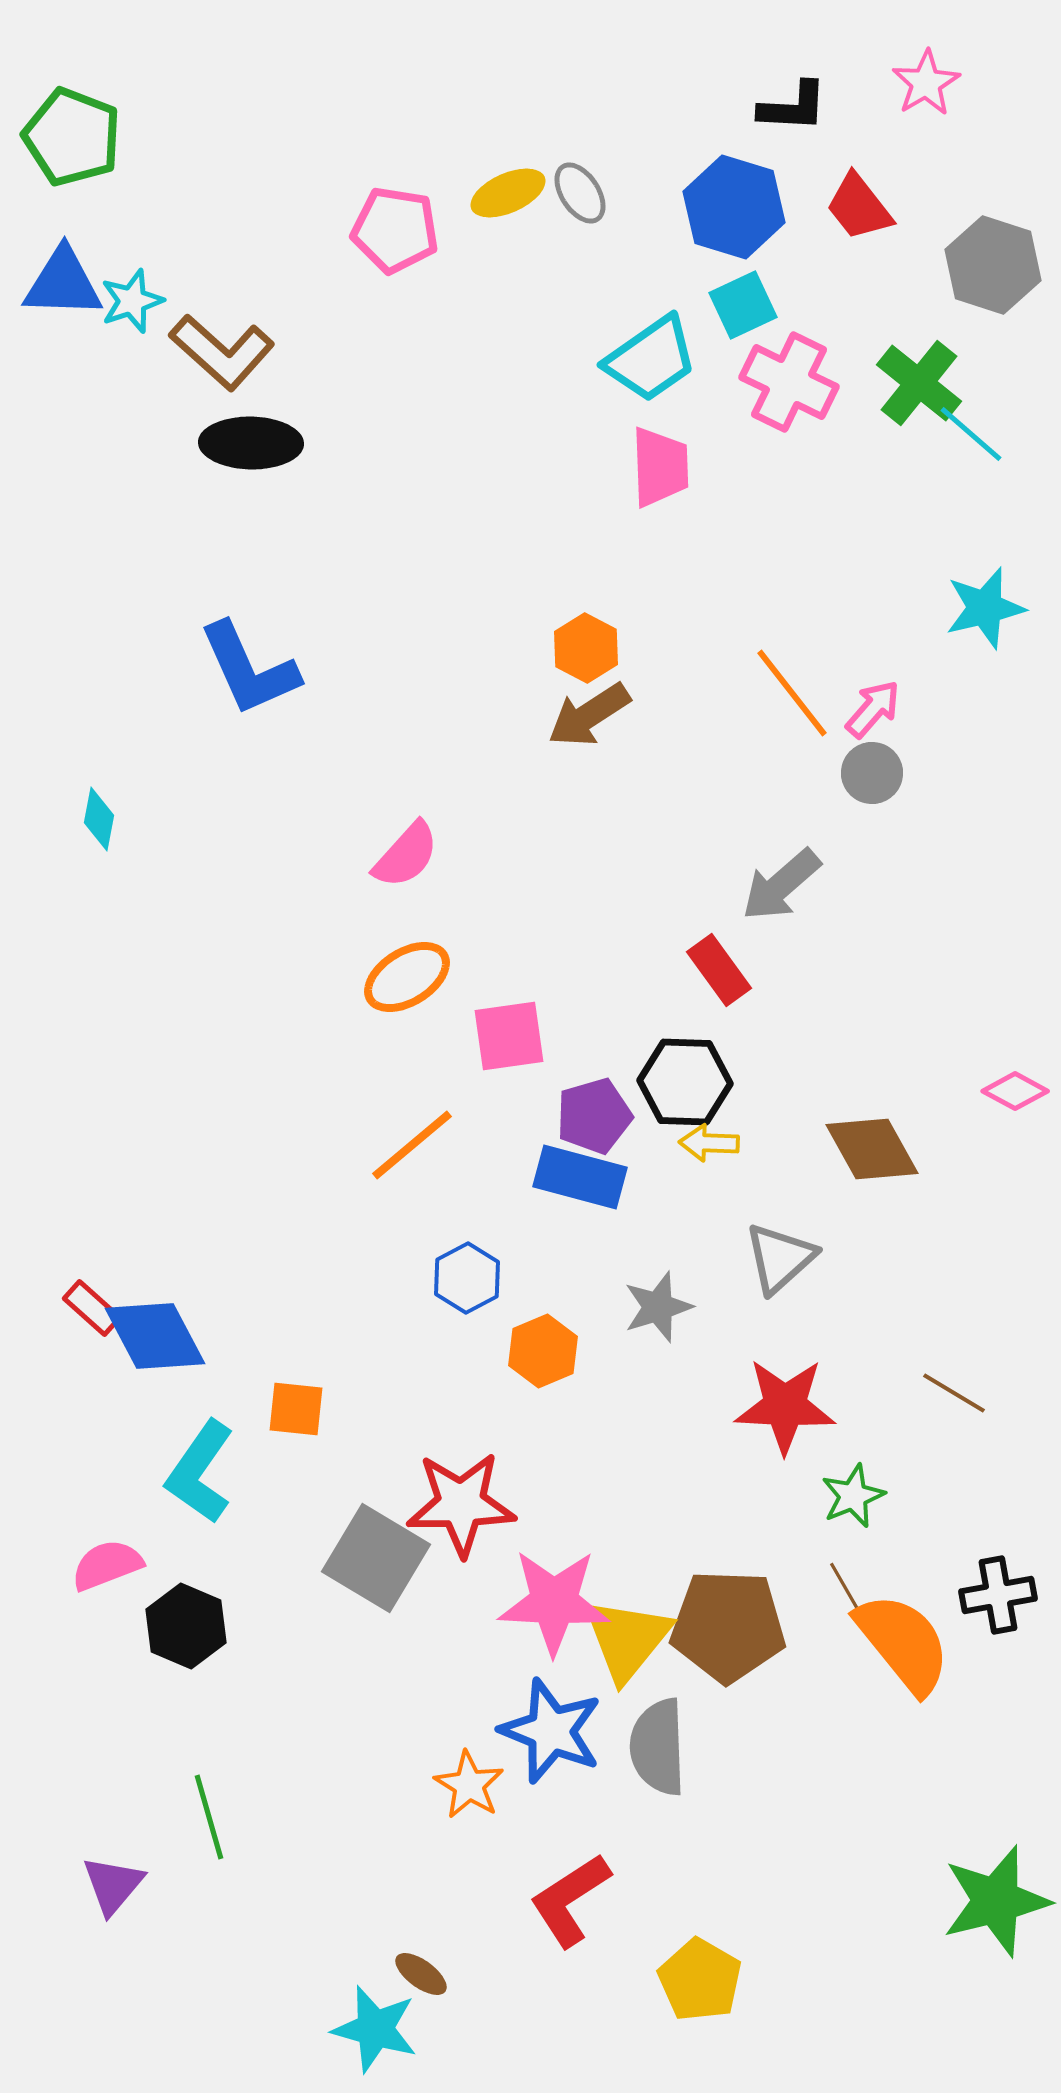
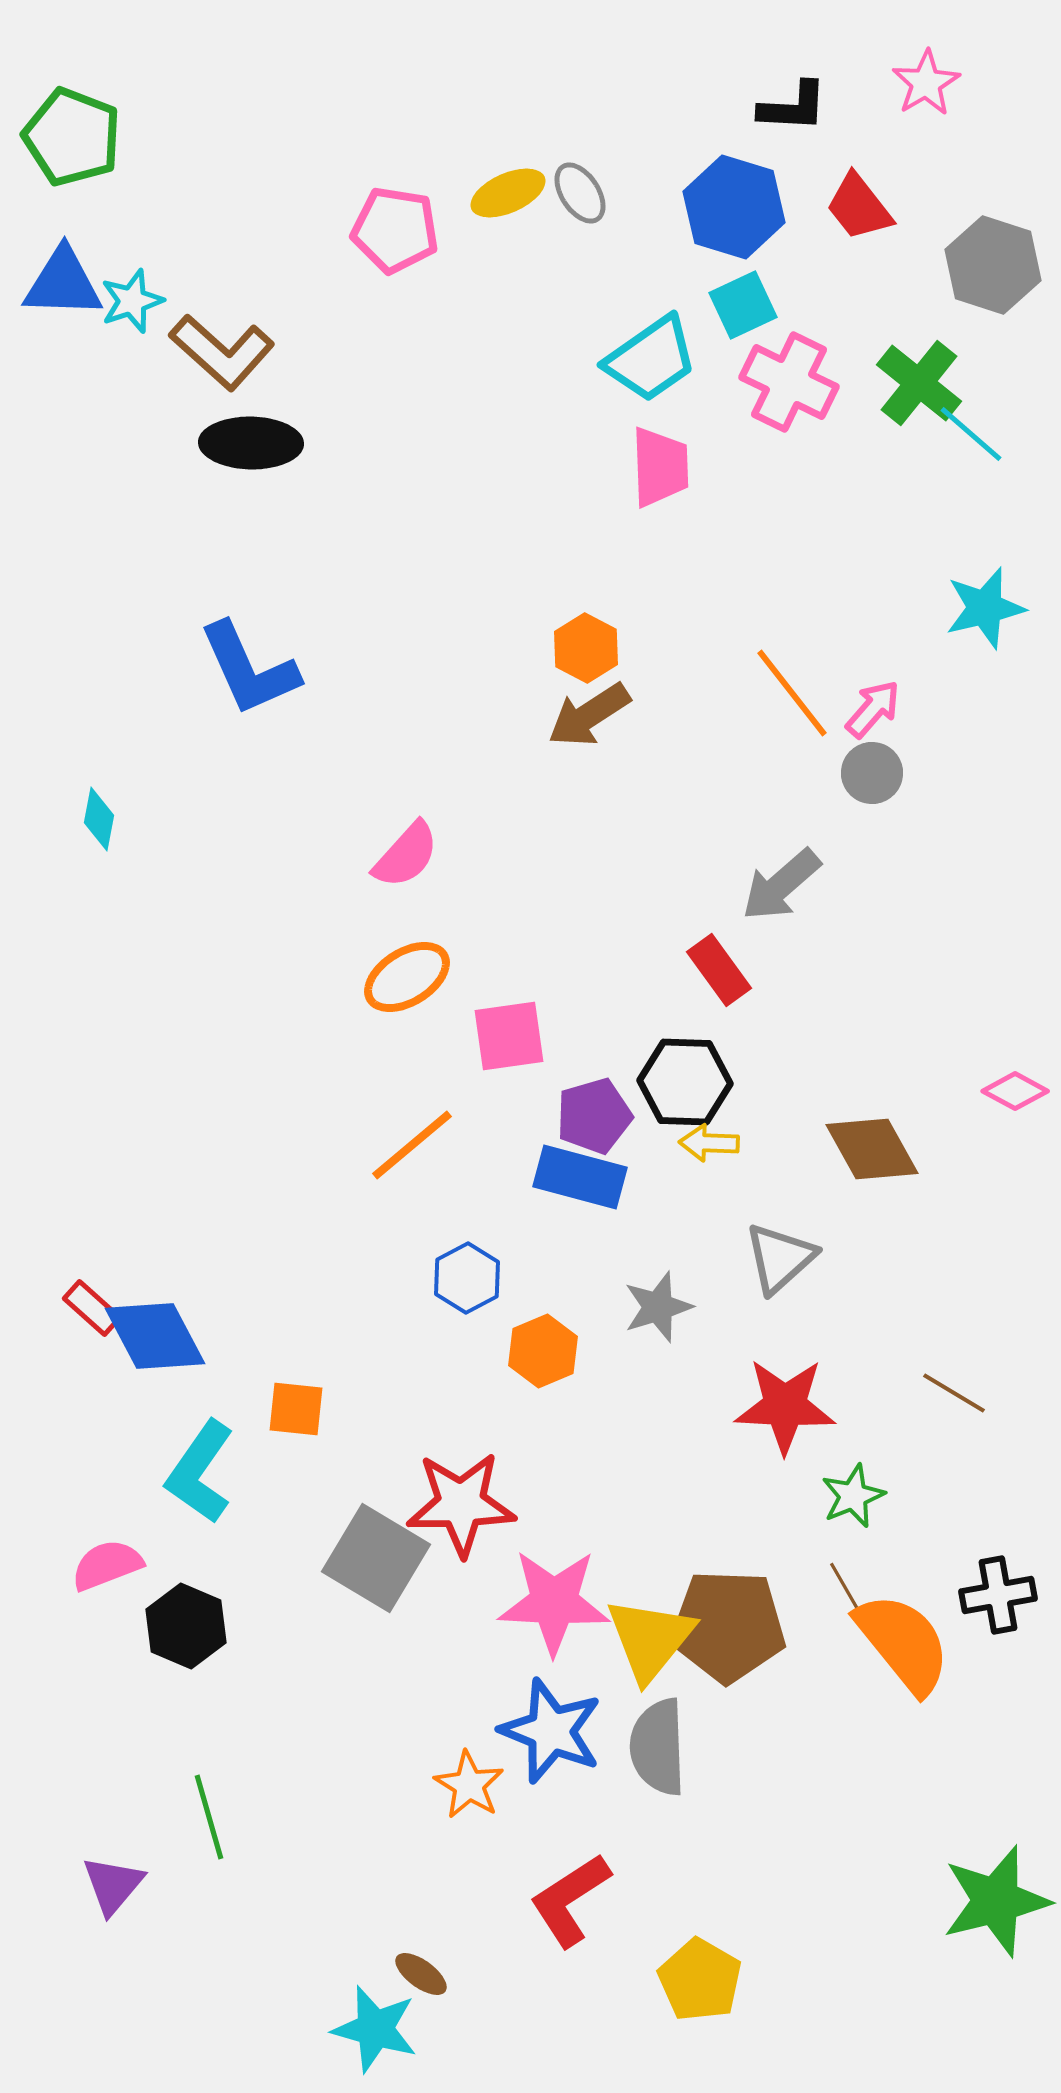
yellow triangle at (627, 1639): moved 23 px right
